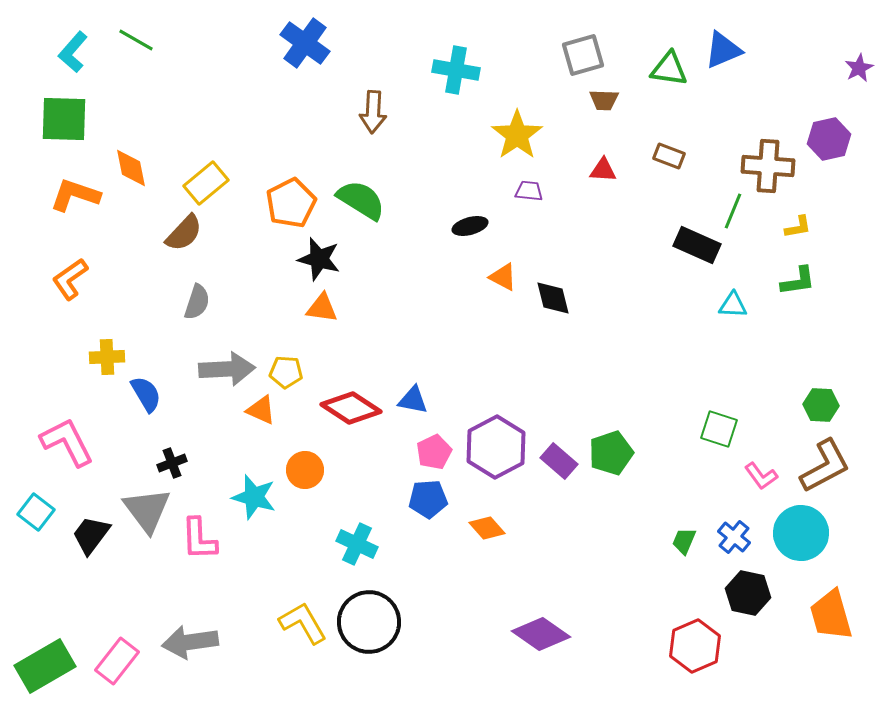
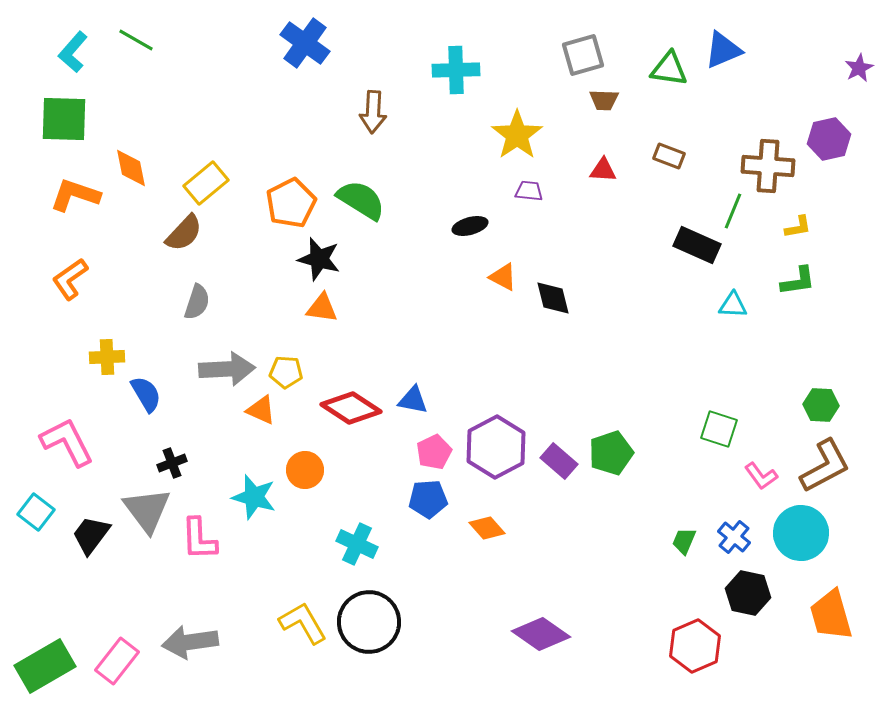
cyan cross at (456, 70): rotated 12 degrees counterclockwise
